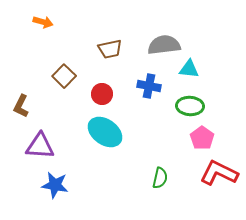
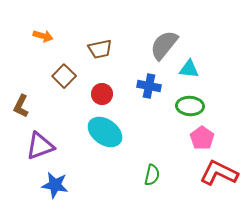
orange arrow: moved 14 px down
gray semicircle: rotated 44 degrees counterclockwise
brown trapezoid: moved 10 px left
purple triangle: rotated 24 degrees counterclockwise
green semicircle: moved 8 px left, 3 px up
